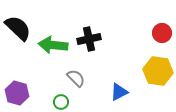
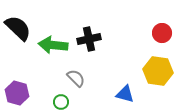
blue triangle: moved 6 px right, 2 px down; rotated 42 degrees clockwise
